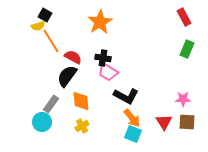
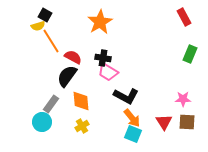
green rectangle: moved 3 px right, 5 px down
